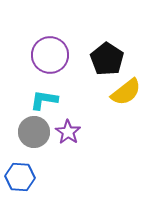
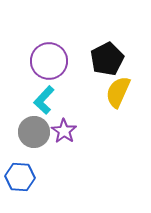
purple circle: moved 1 px left, 6 px down
black pentagon: rotated 12 degrees clockwise
yellow semicircle: moved 8 px left; rotated 152 degrees clockwise
cyan L-shape: rotated 56 degrees counterclockwise
purple star: moved 4 px left, 1 px up
